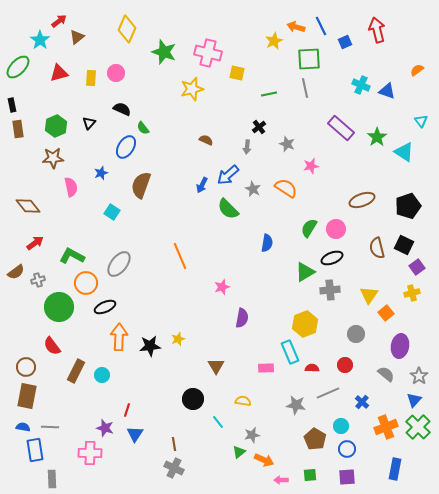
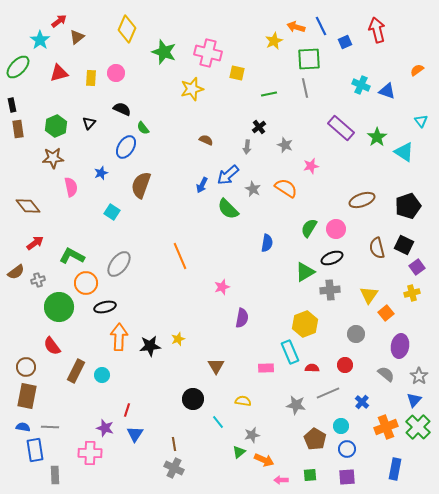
gray star at (287, 144): moved 2 px left, 1 px down
black ellipse at (105, 307): rotated 10 degrees clockwise
gray rectangle at (52, 479): moved 3 px right, 4 px up
